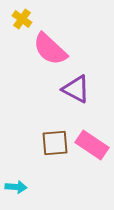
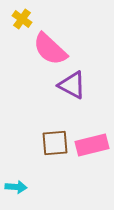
purple triangle: moved 4 px left, 4 px up
pink rectangle: rotated 48 degrees counterclockwise
